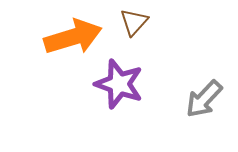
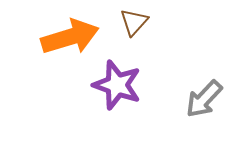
orange arrow: moved 3 px left
purple star: moved 2 px left, 1 px down
